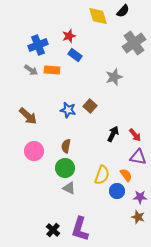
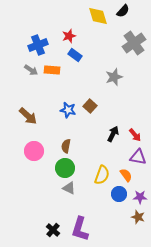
blue circle: moved 2 px right, 3 px down
